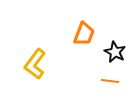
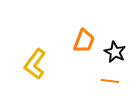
orange trapezoid: moved 7 px down
